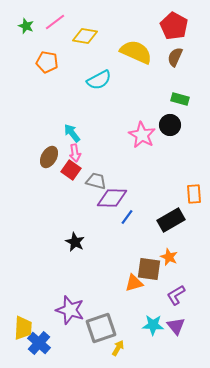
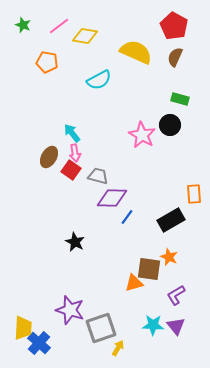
pink line: moved 4 px right, 4 px down
green star: moved 3 px left, 1 px up
gray trapezoid: moved 2 px right, 5 px up
